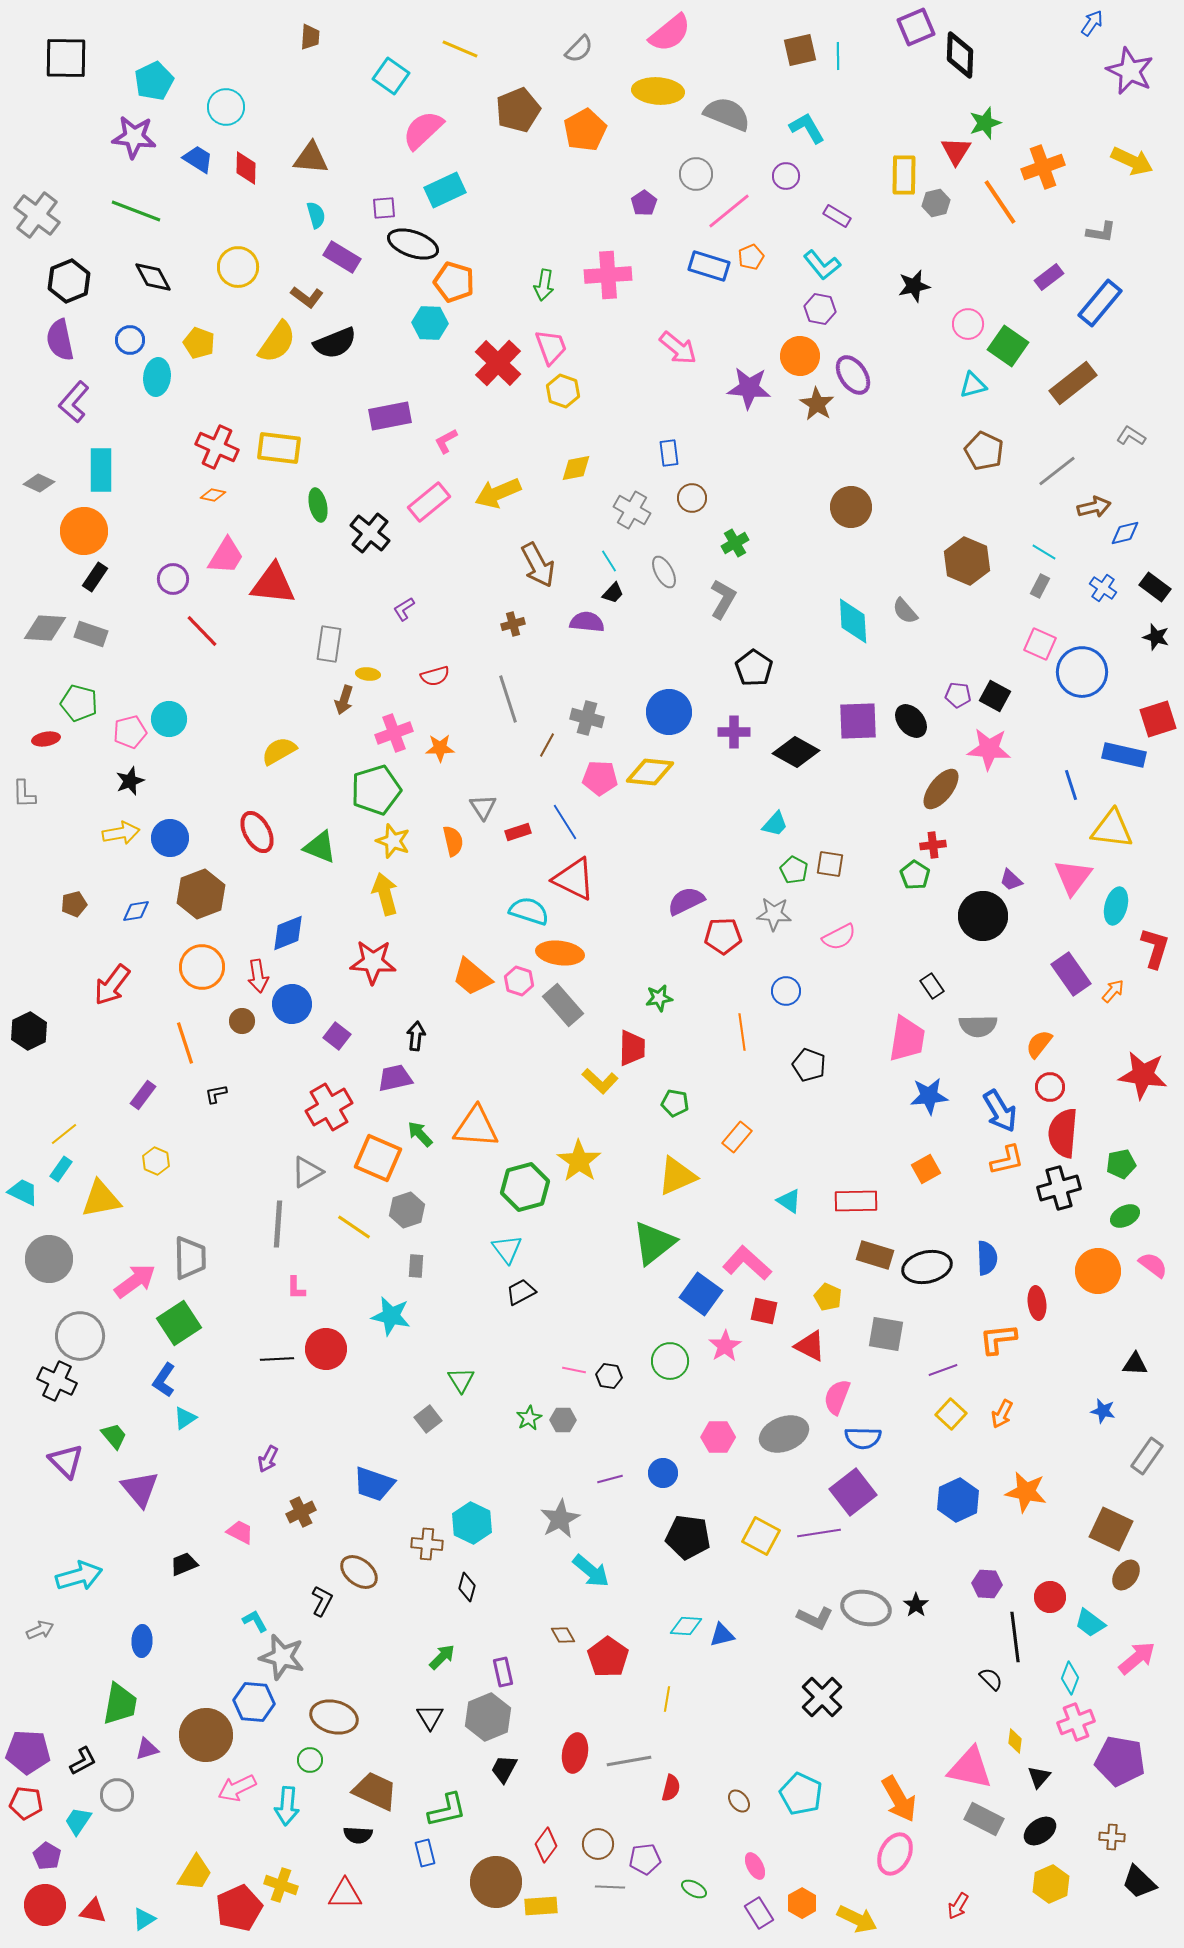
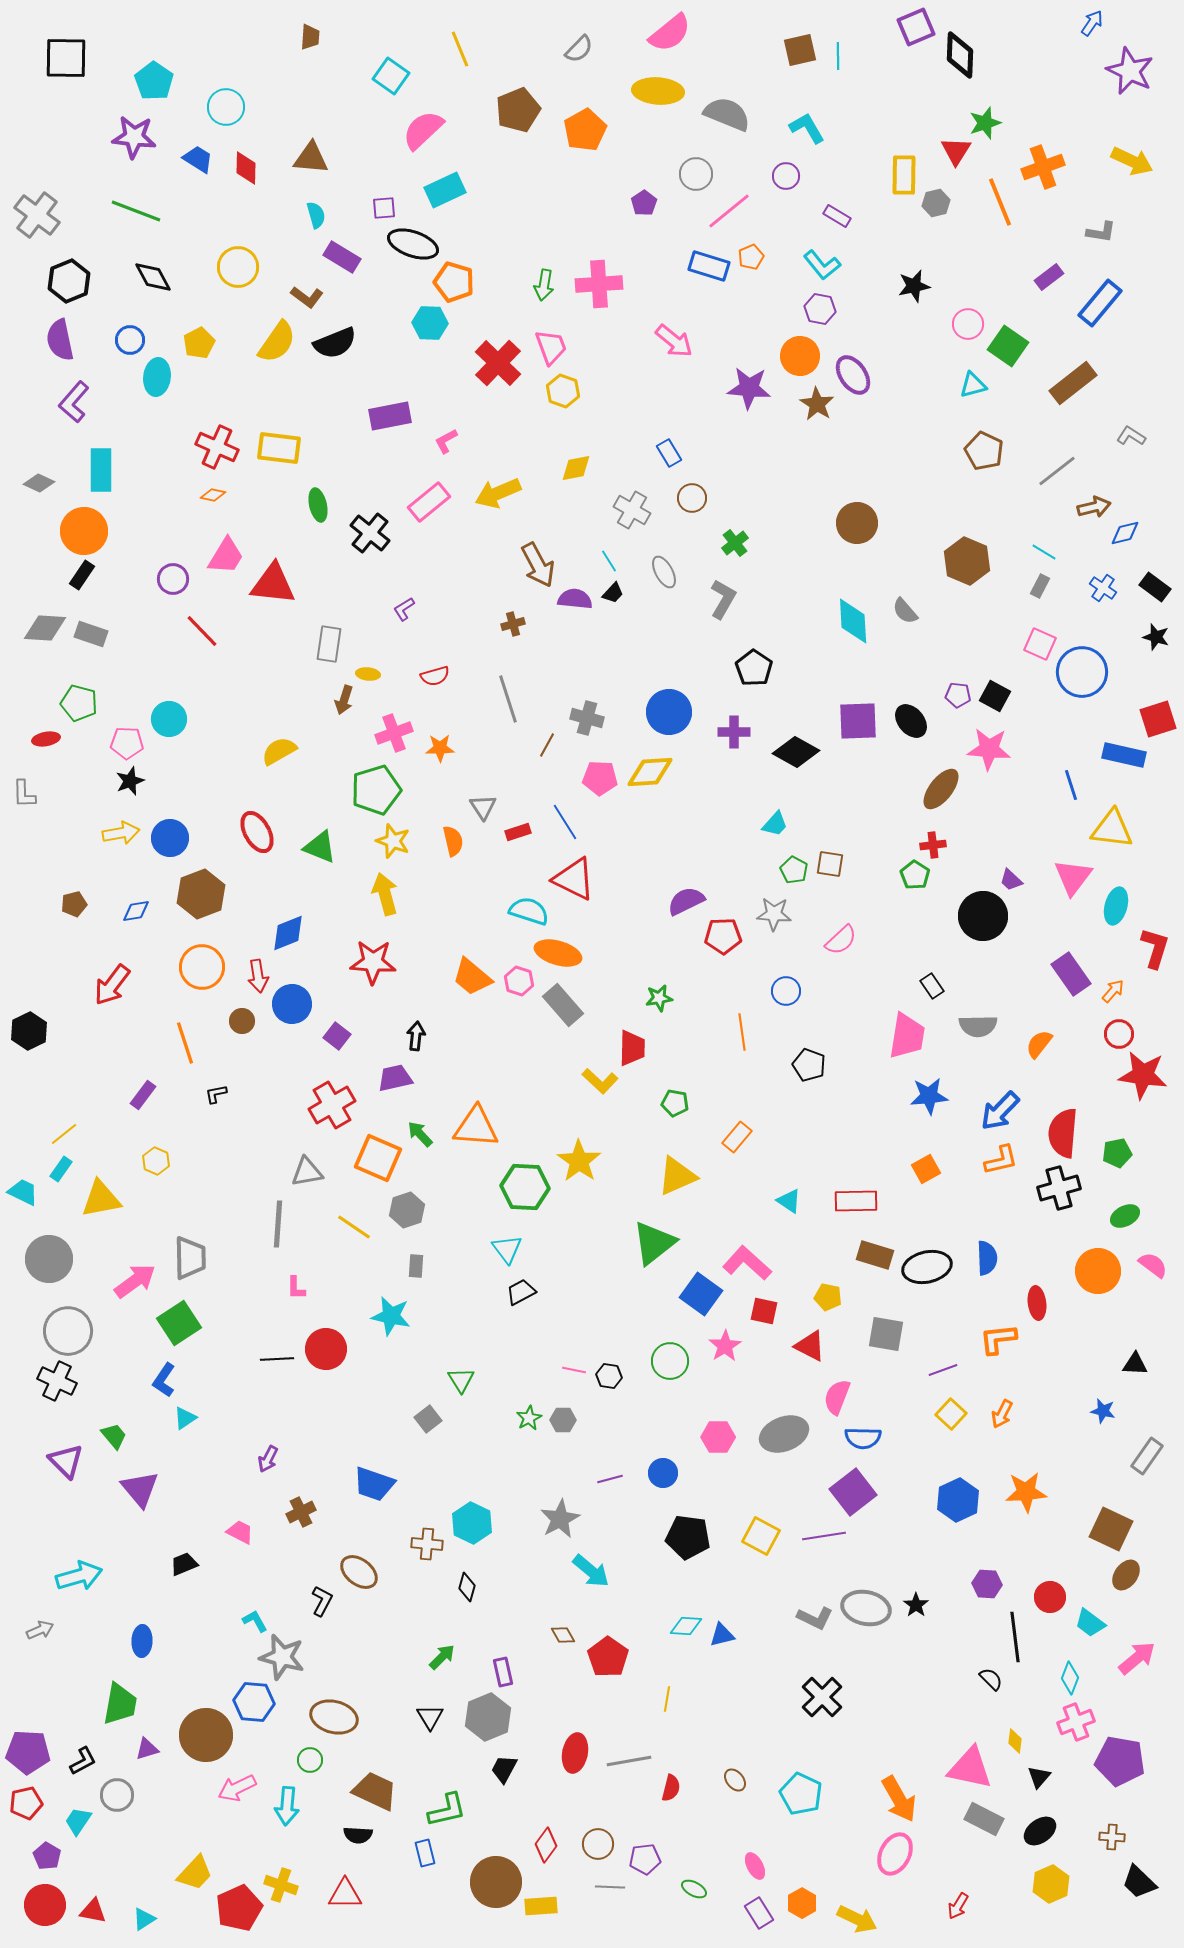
yellow line at (460, 49): rotated 45 degrees clockwise
cyan pentagon at (154, 81): rotated 12 degrees counterclockwise
orange line at (1000, 202): rotated 12 degrees clockwise
pink cross at (608, 275): moved 9 px left, 9 px down
yellow pentagon at (199, 343): rotated 24 degrees clockwise
pink arrow at (678, 348): moved 4 px left, 7 px up
blue rectangle at (669, 453): rotated 24 degrees counterclockwise
brown circle at (851, 507): moved 6 px right, 16 px down
green cross at (735, 543): rotated 8 degrees counterclockwise
black rectangle at (95, 577): moved 13 px left, 2 px up
purple semicircle at (587, 622): moved 12 px left, 23 px up
pink pentagon at (130, 732): moved 3 px left, 11 px down; rotated 16 degrees clockwise
yellow diamond at (650, 772): rotated 9 degrees counterclockwise
pink semicircle at (839, 937): moved 2 px right, 3 px down; rotated 16 degrees counterclockwise
orange ellipse at (560, 953): moved 2 px left; rotated 9 degrees clockwise
pink trapezoid at (907, 1039): moved 3 px up
red circle at (1050, 1087): moved 69 px right, 53 px up
red cross at (329, 1107): moved 3 px right, 2 px up
blue arrow at (1000, 1111): rotated 75 degrees clockwise
orange L-shape at (1007, 1160): moved 6 px left
green pentagon at (1121, 1164): moved 4 px left, 11 px up
gray triangle at (307, 1172): rotated 20 degrees clockwise
green hexagon at (525, 1187): rotated 18 degrees clockwise
yellow pentagon at (828, 1297): rotated 12 degrees counterclockwise
gray circle at (80, 1336): moved 12 px left, 5 px up
orange star at (1026, 1492): rotated 15 degrees counterclockwise
purple line at (819, 1533): moved 5 px right, 3 px down
brown ellipse at (739, 1801): moved 4 px left, 21 px up
red pentagon at (26, 1803): rotated 20 degrees counterclockwise
yellow trapezoid at (195, 1873): rotated 12 degrees clockwise
